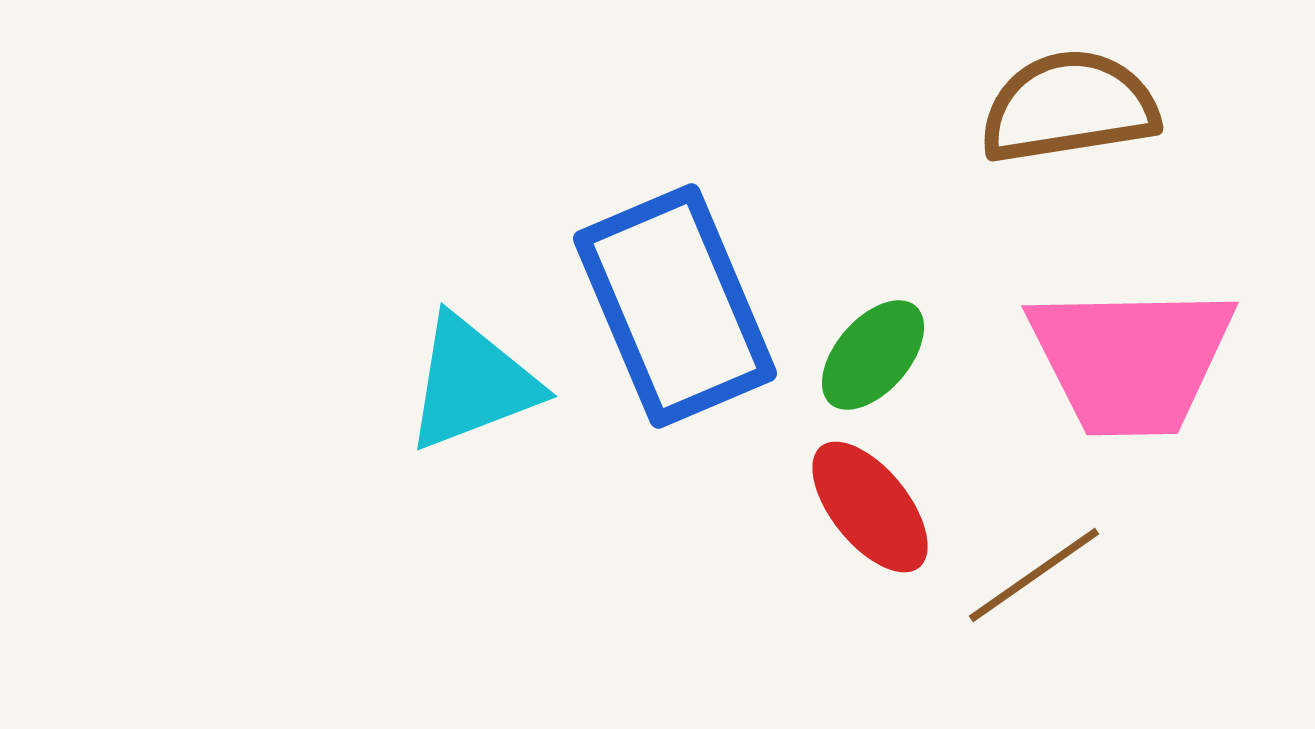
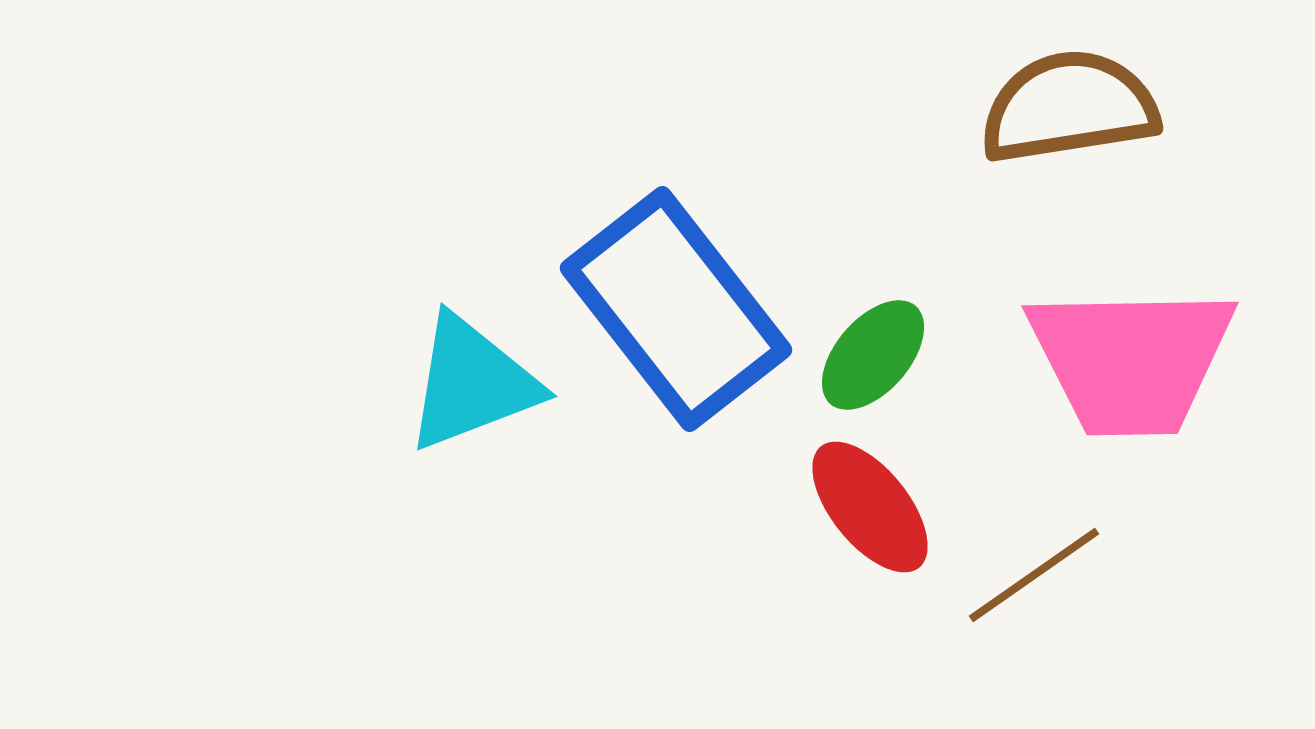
blue rectangle: moved 1 px right, 3 px down; rotated 15 degrees counterclockwise
